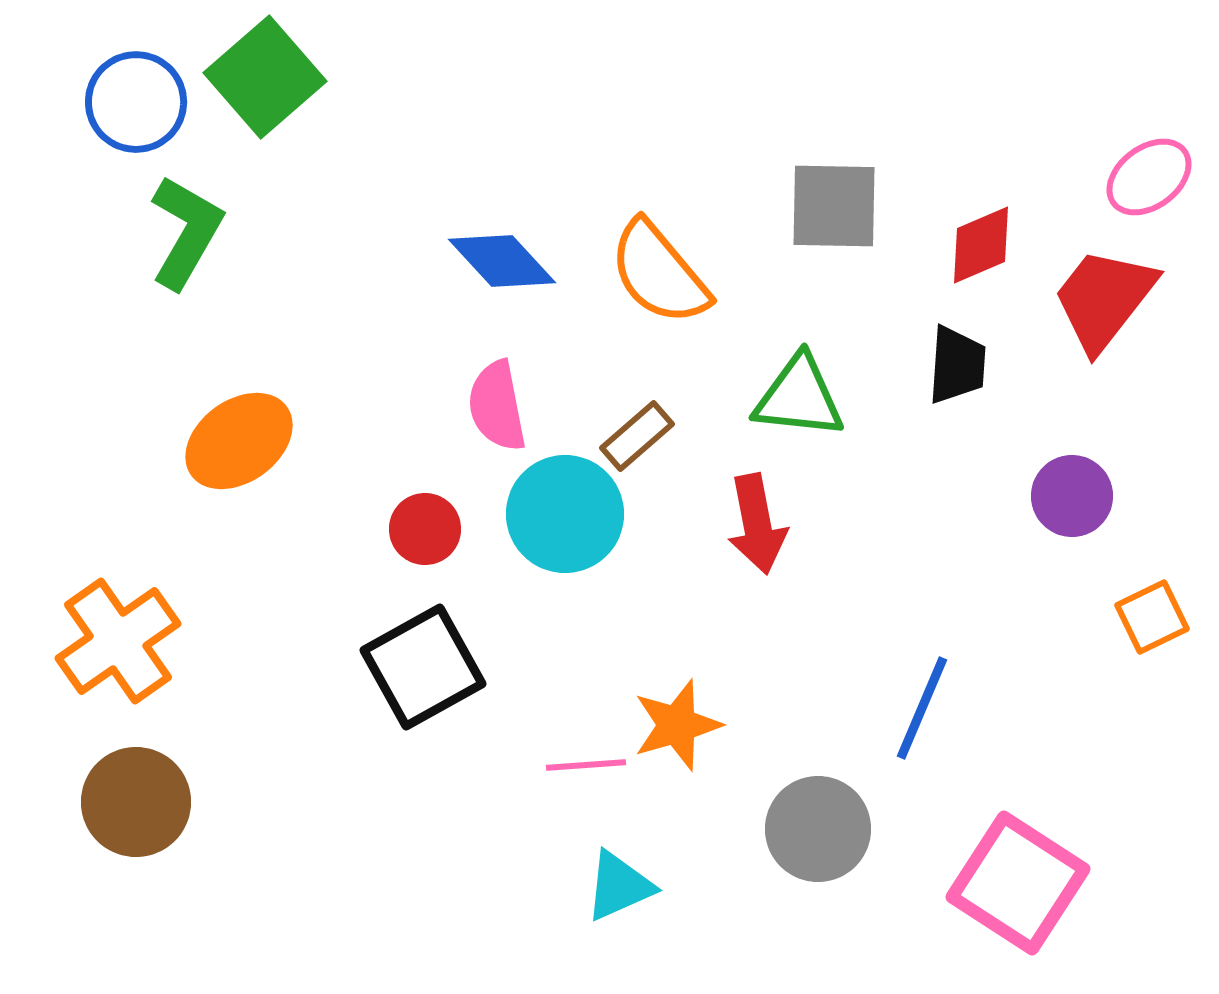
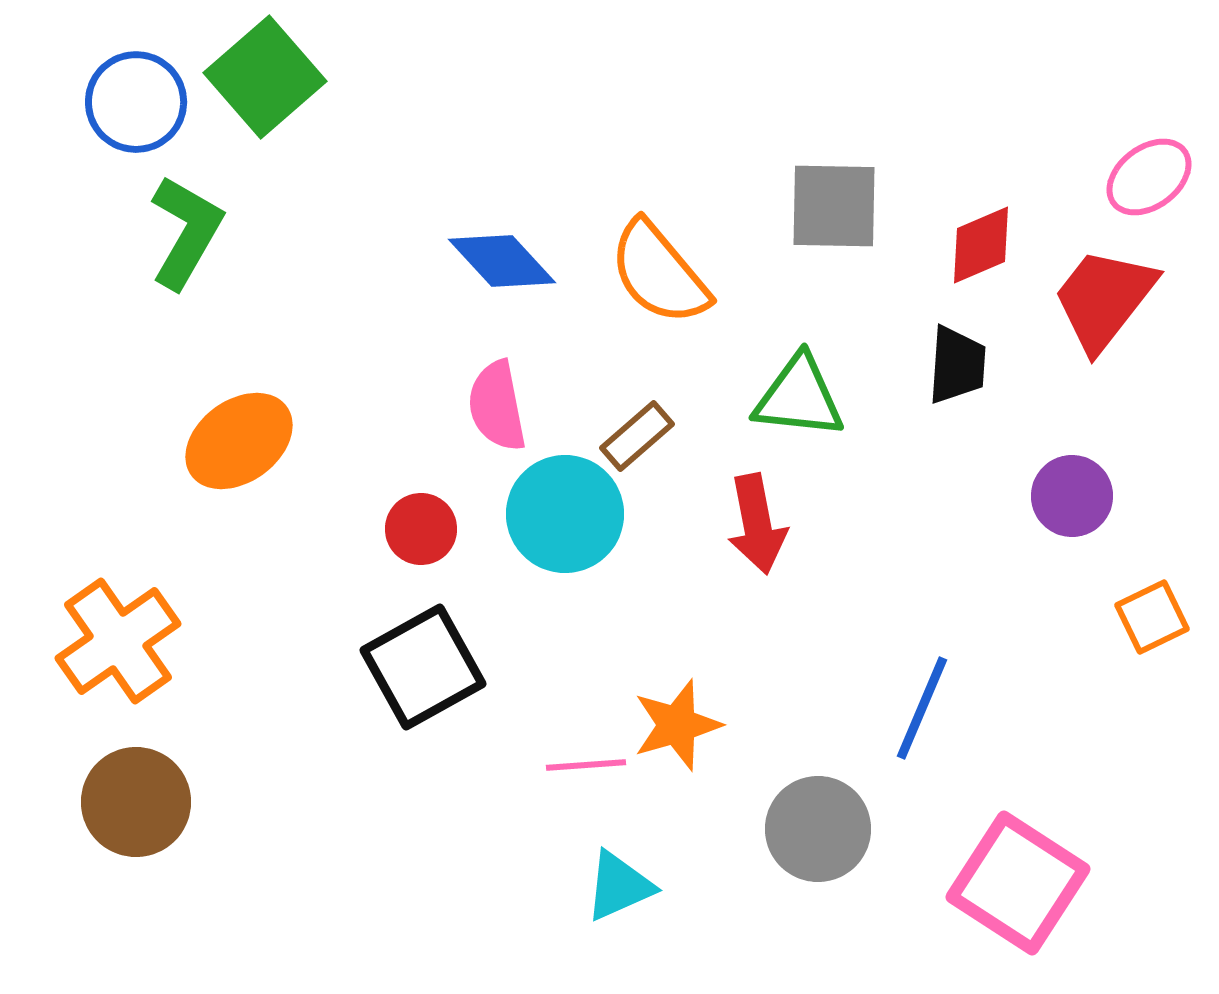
red circle: moved 4 px left
